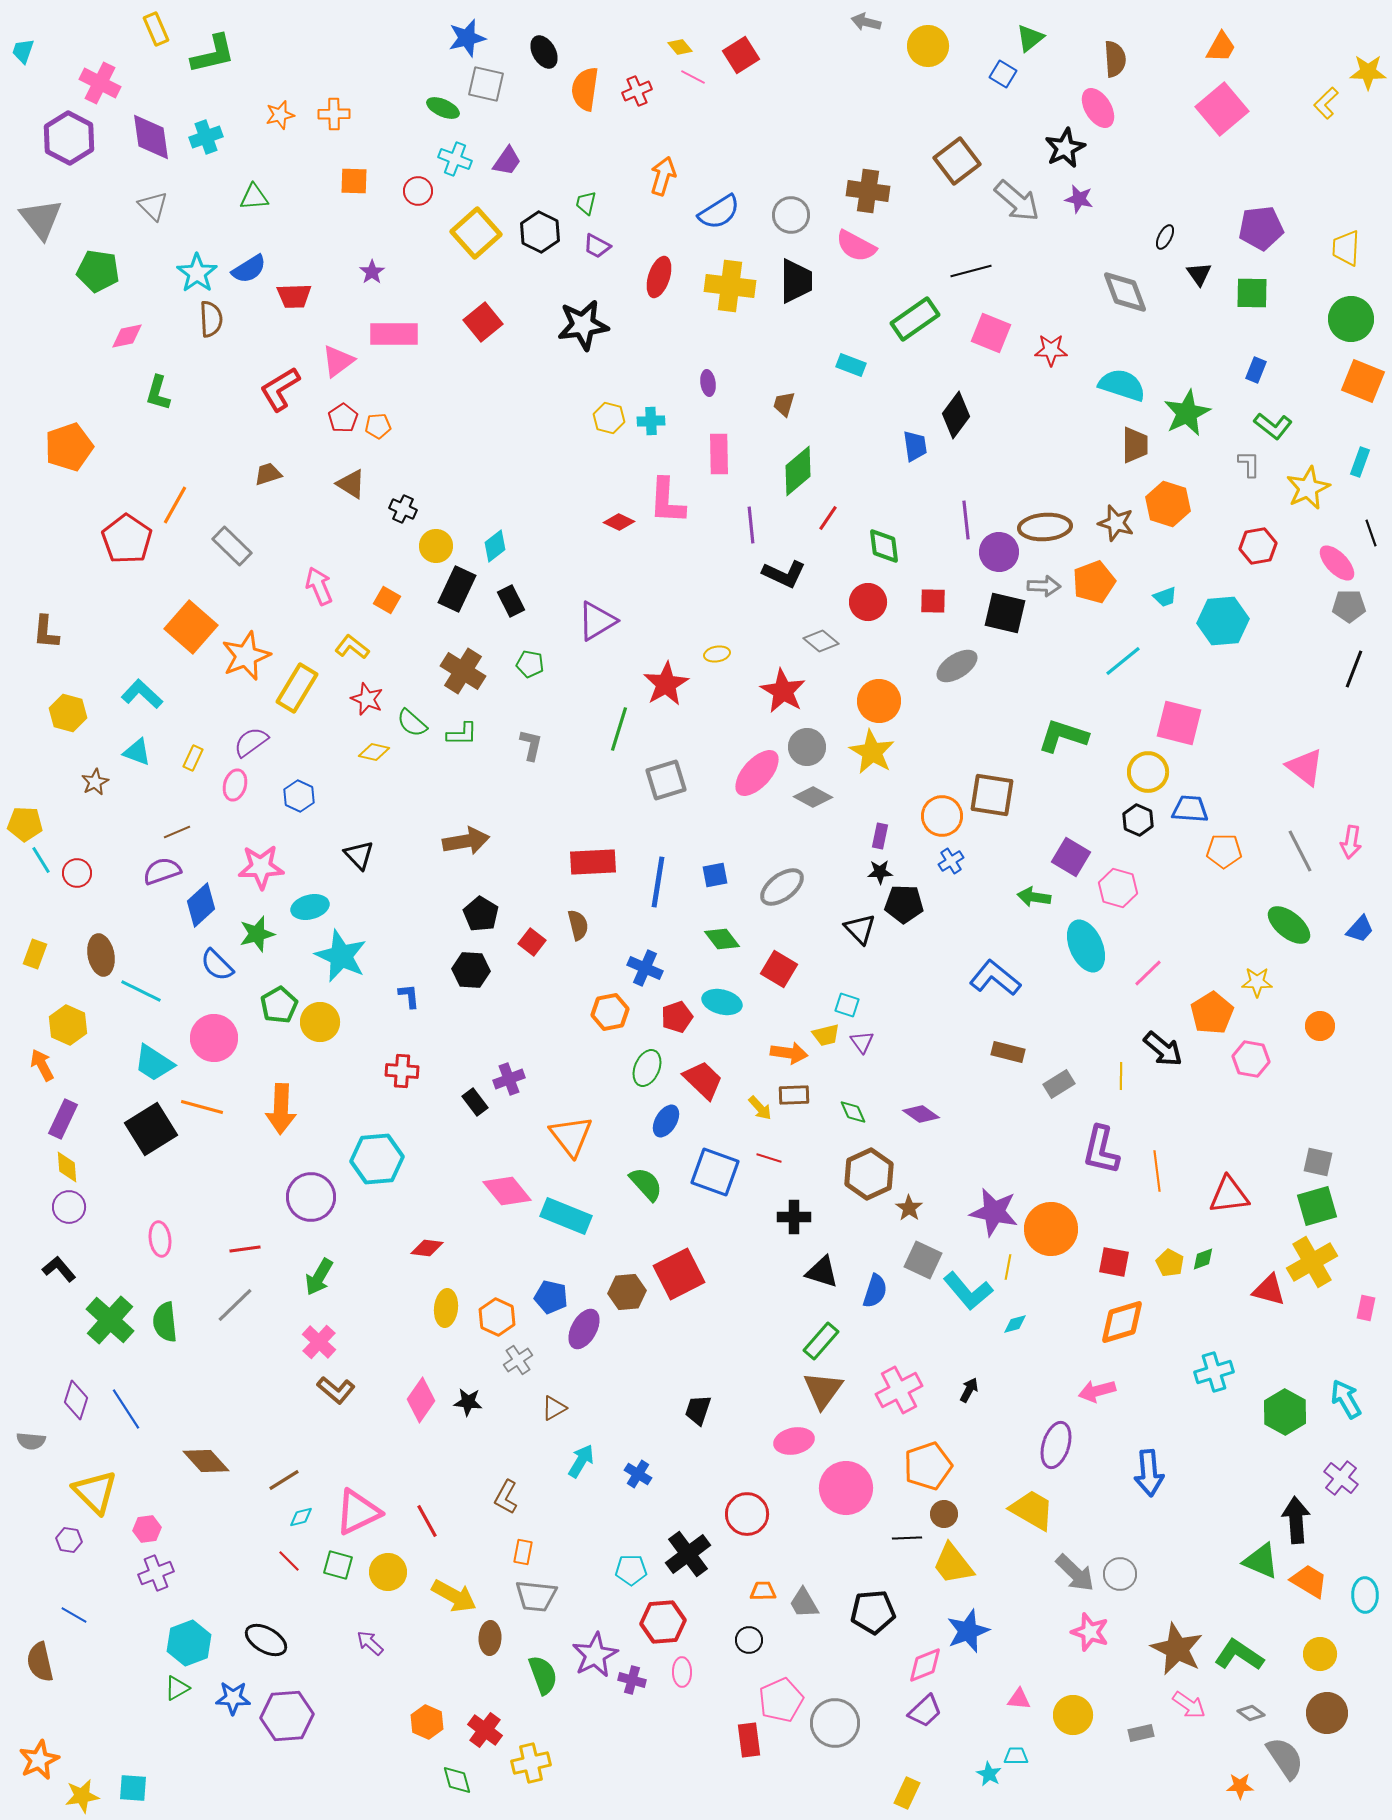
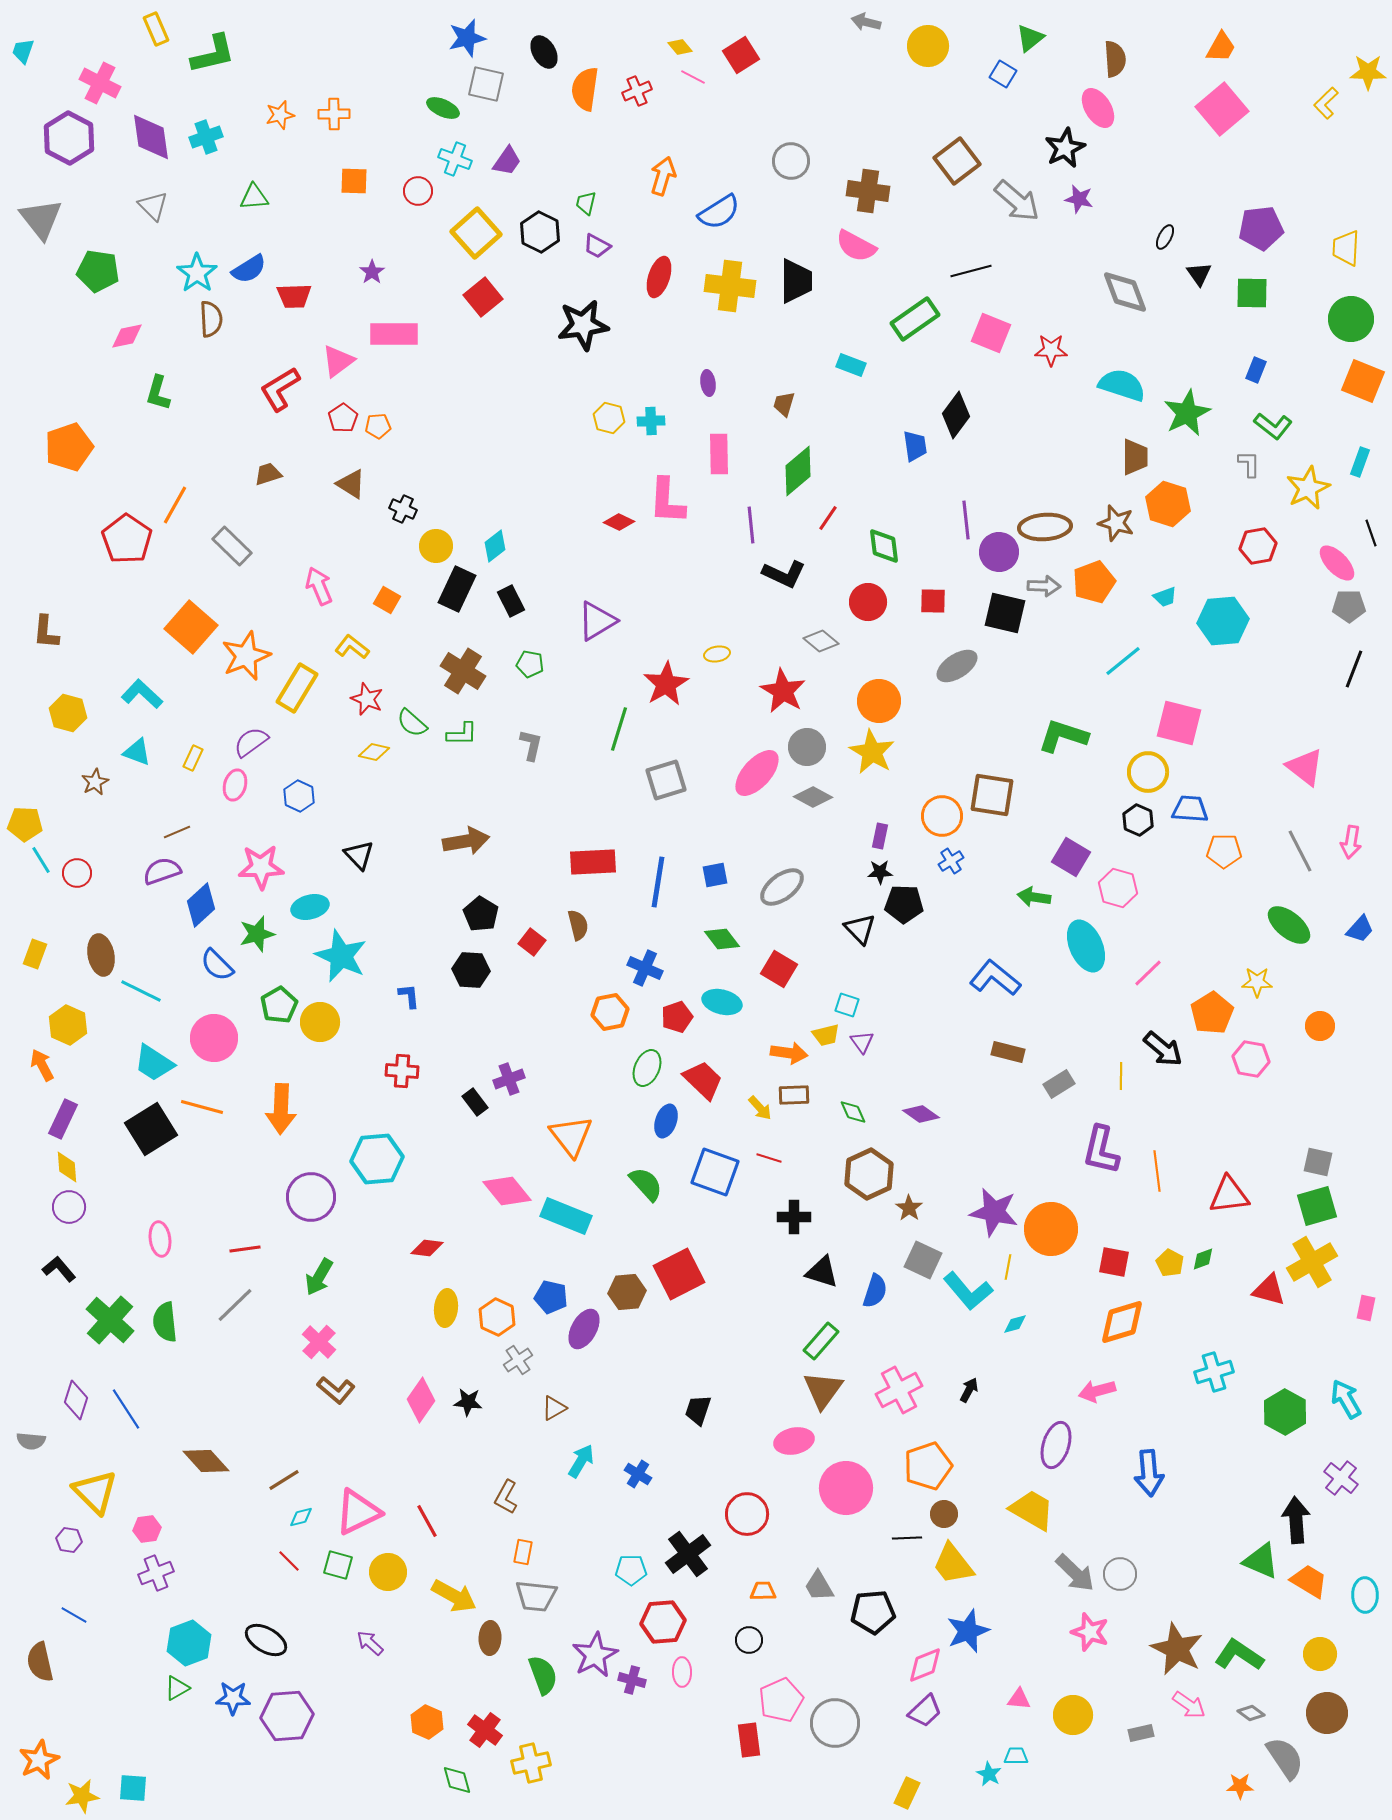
gray circle at (791, 215): moved 54 px up
red square at (483, 322): moved 25 px up
brown trapezoid at (1135, 445): moved 12 px down
blue ellipse at (666, 1121): rotated 12 degrees counterclockwise
gray trapezoid at (804, 1603): moved 15 px right, 17 px up
